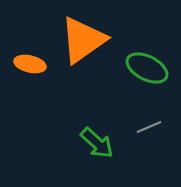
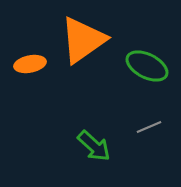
orange ellipse: rotated 24 degrees counterclockwise
green ellipse: moved 2 px up
green arrow: moved 3 px left, 3 px down
